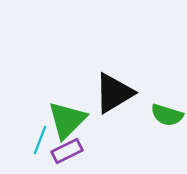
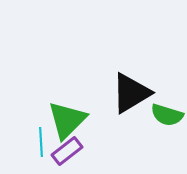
black triangle: moved 17 px right
cyan line: moved 1 px right, 2 px down; rotated 24 degrees counterclockwise
purple rectangle: rotated 12 degrees counterclockwise
